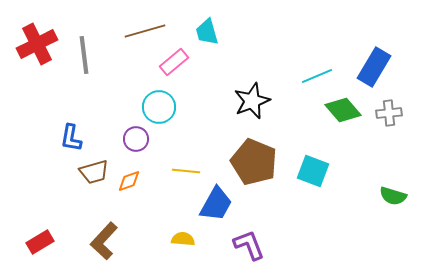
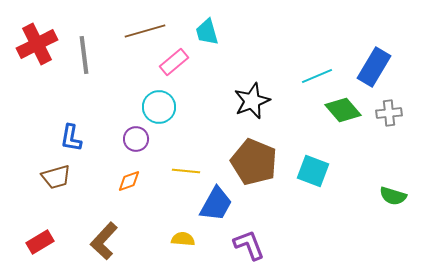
brown trapezoid: moved 38 px left, 5 px down
